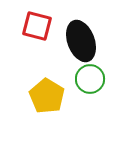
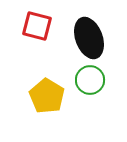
black ellipse: moved 8 px right, 3 px up
green circle: moved 1 px down
